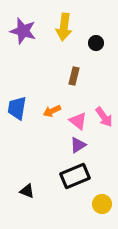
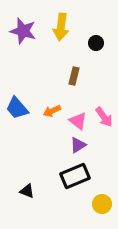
yellow arrow: moved 3 px left
blue trapezoid: rotated 50 degrees counterclockwise
